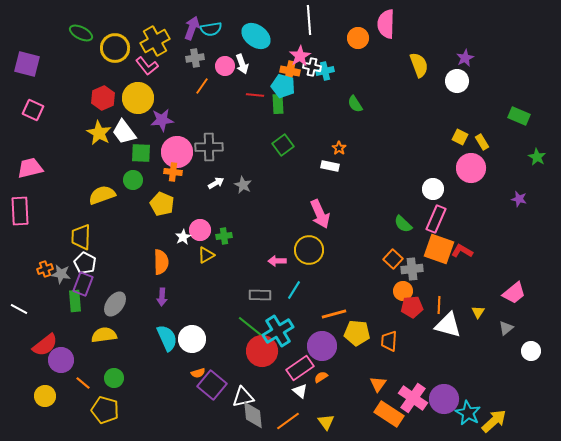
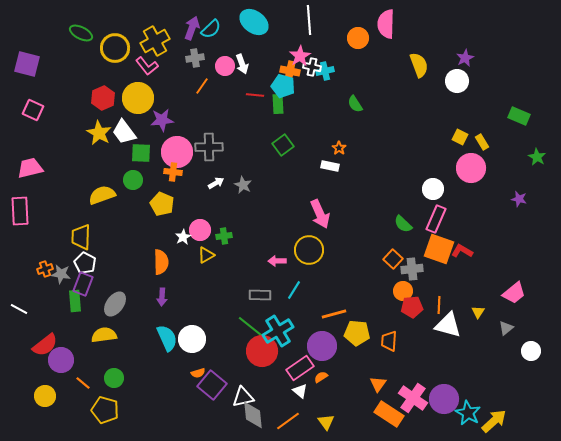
cyan semicircle at (211, 29): rotated 35 degrees counterclockwise
cyan ellipse at (256, 36): moved 2 px left, 14 px up
